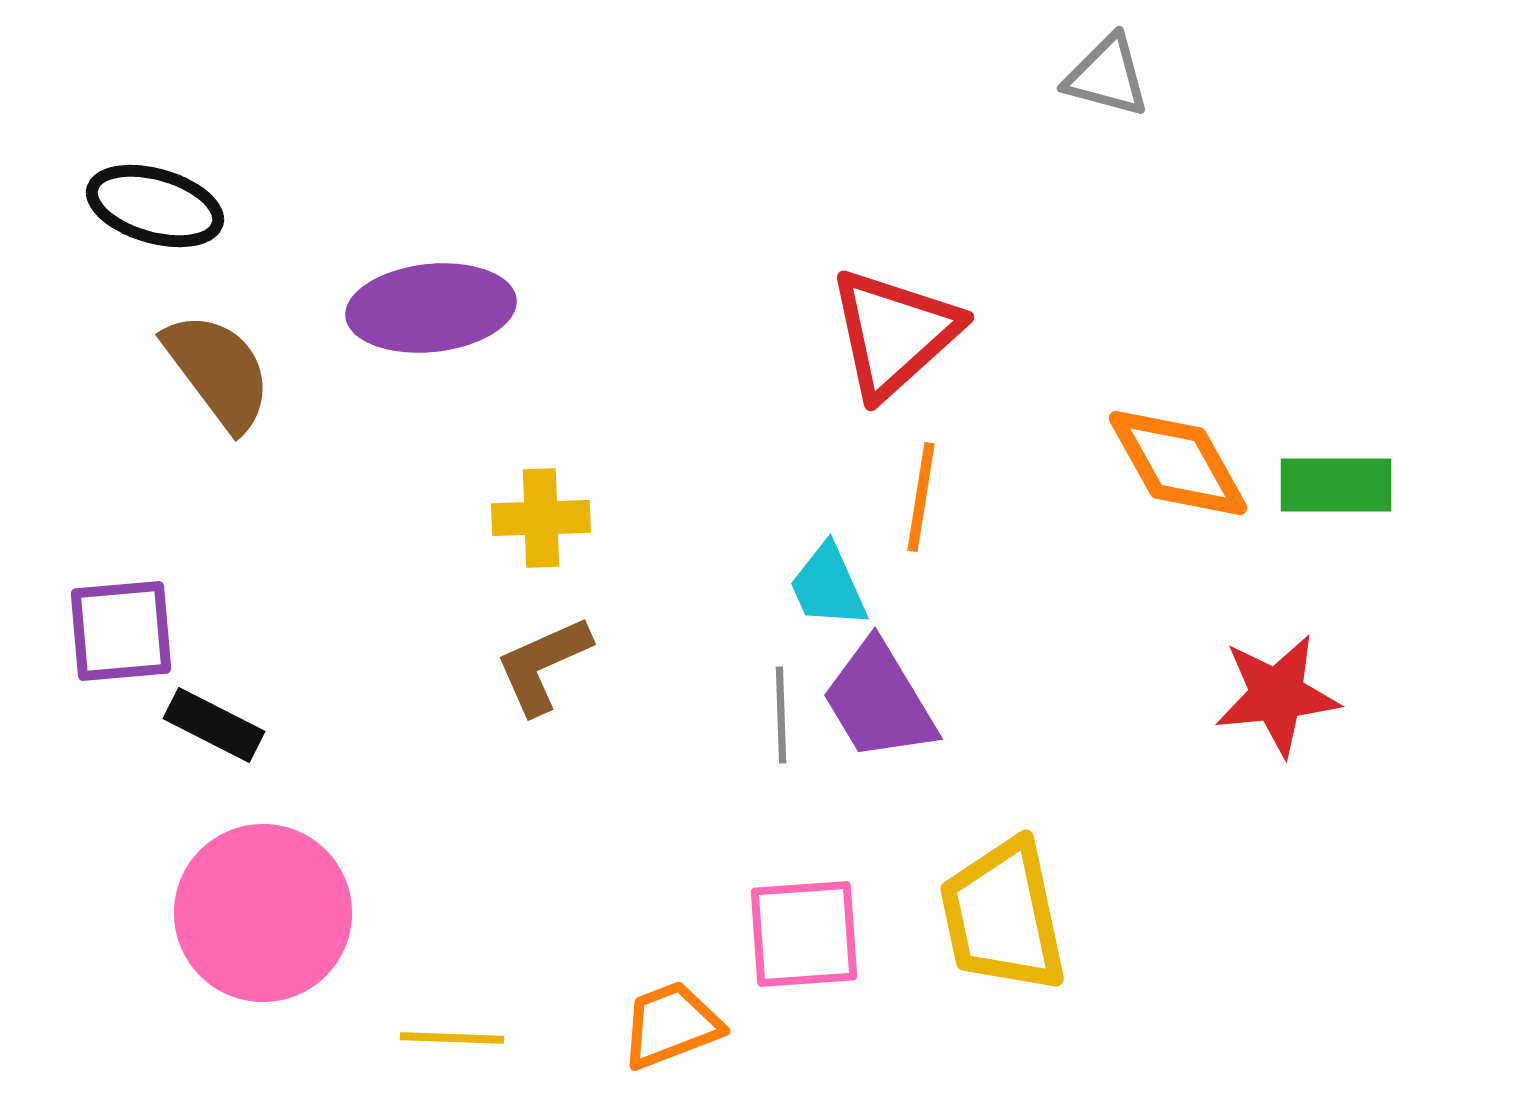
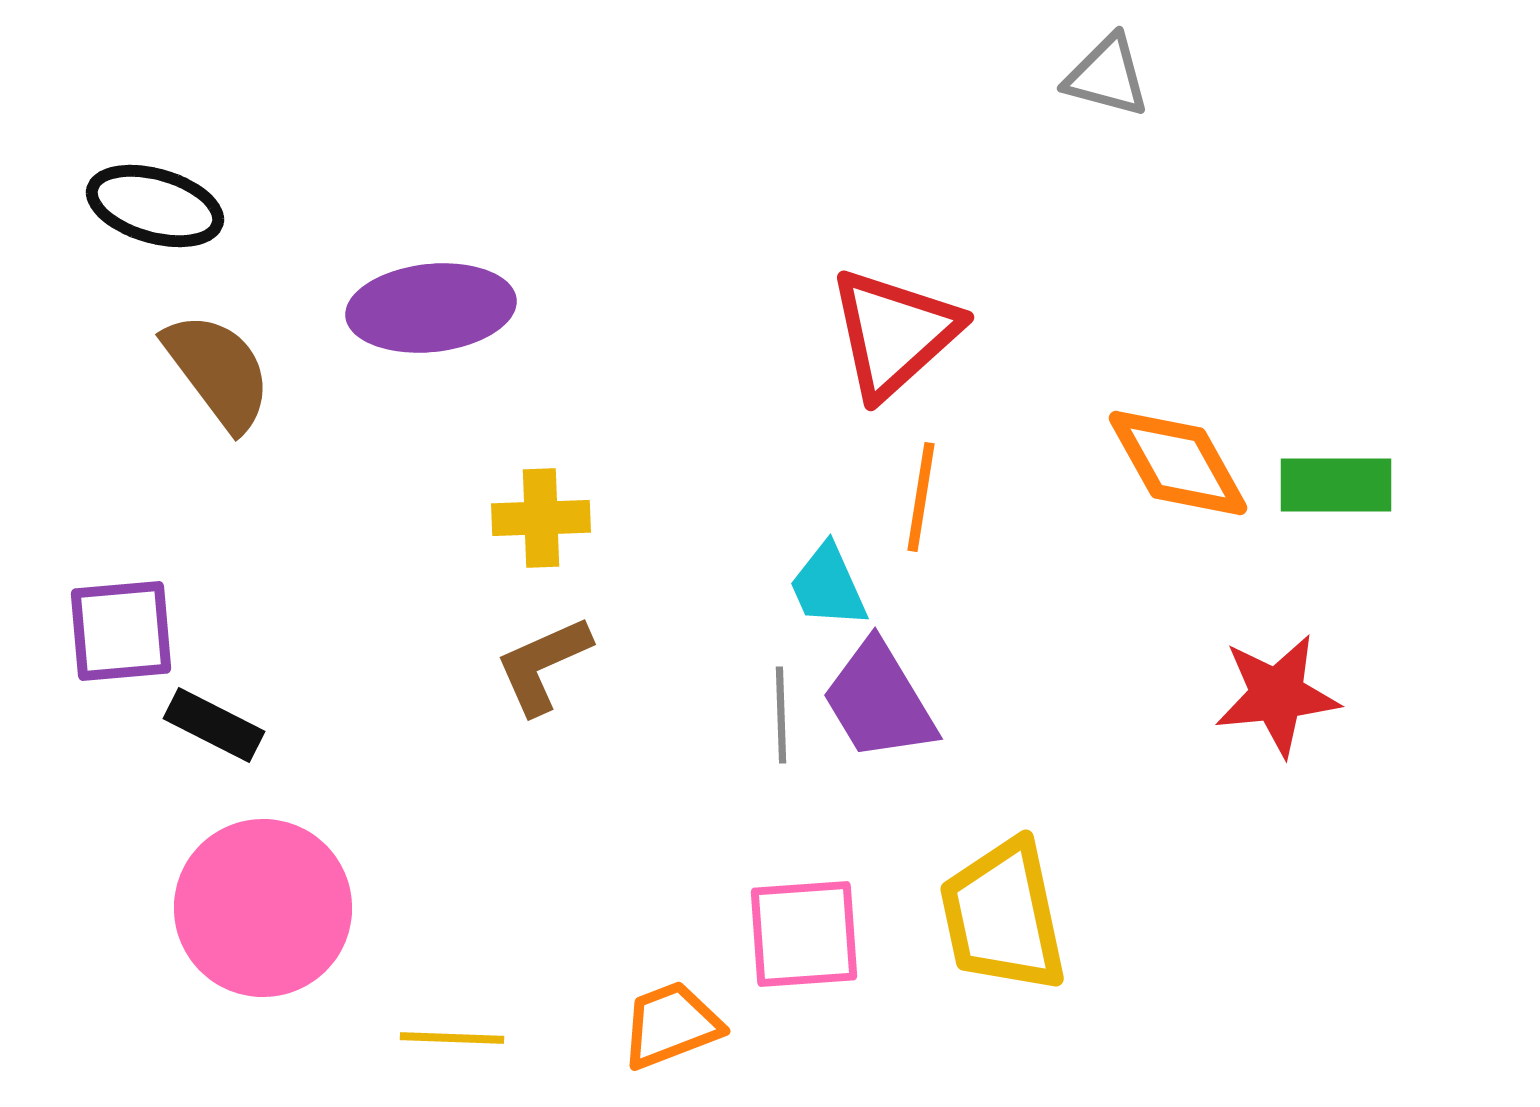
pink circle: moved 5 px up
